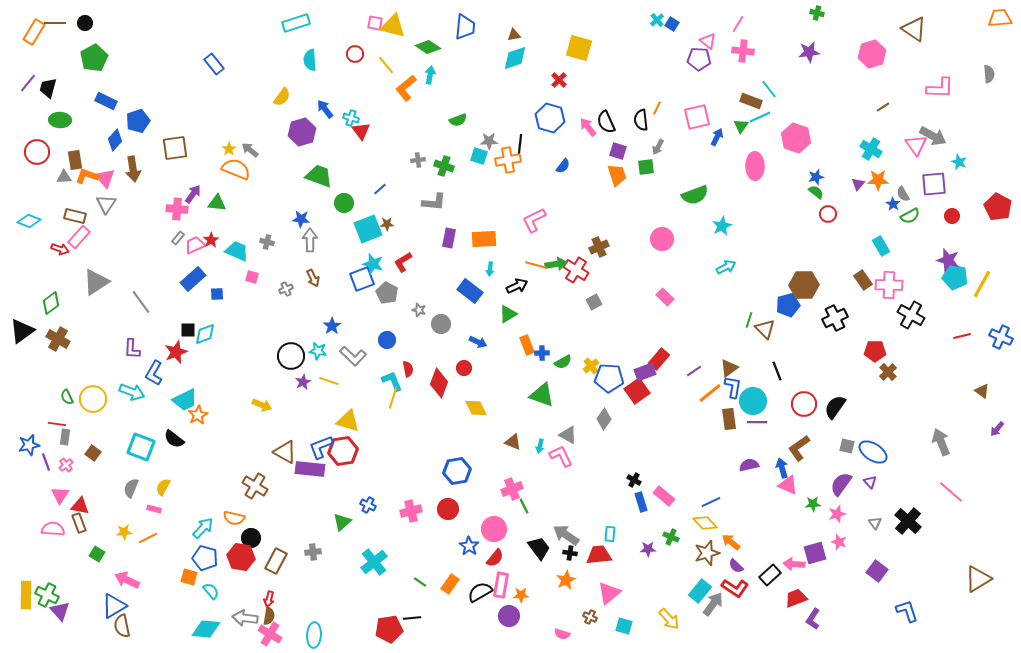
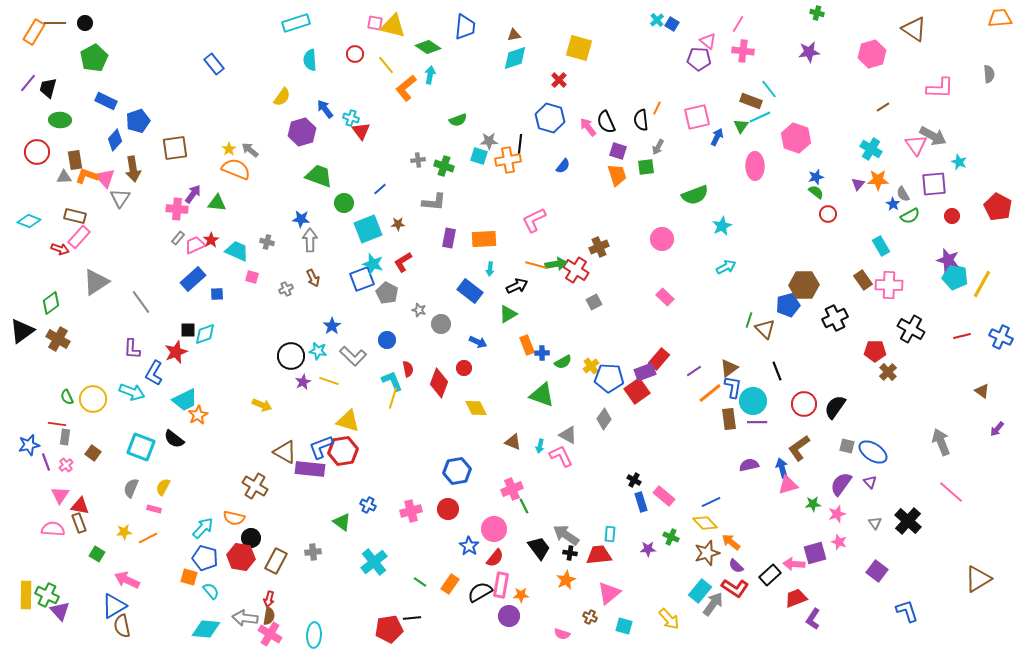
gray triangle at (106, 204): moved 14 px right, 6 px up
brown star at (387, 224): moved 11 px right
black cross at (911, 315): moved 14 px down
pink triangle at (788, 485): rotated 40 degrees counterclockwise
green triangle at (342, 522): rotated 42 degrees counterclockwise
